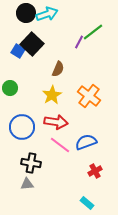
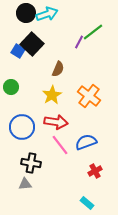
green circle: moved 1 px right, 1 px up
pink line: rotated 15 degrees clockwise
gray triangle: moved 2 px left
